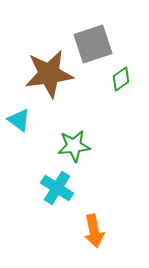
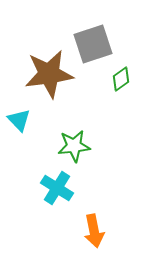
cyan triangle: rotated 10 degrees clockwise
